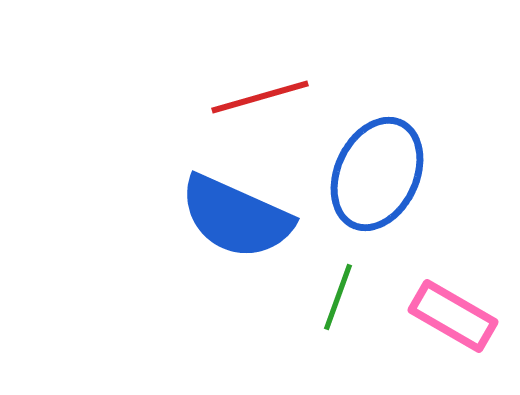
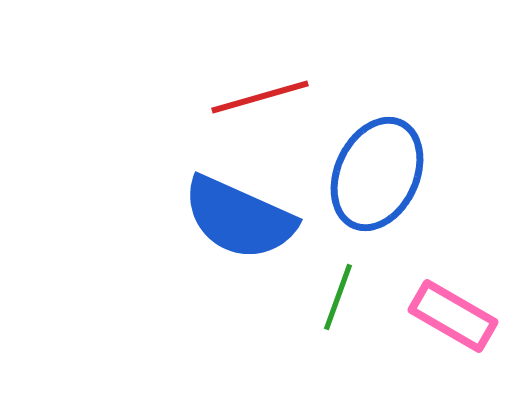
blue semicircle: moved 3 px right, 1 px down
